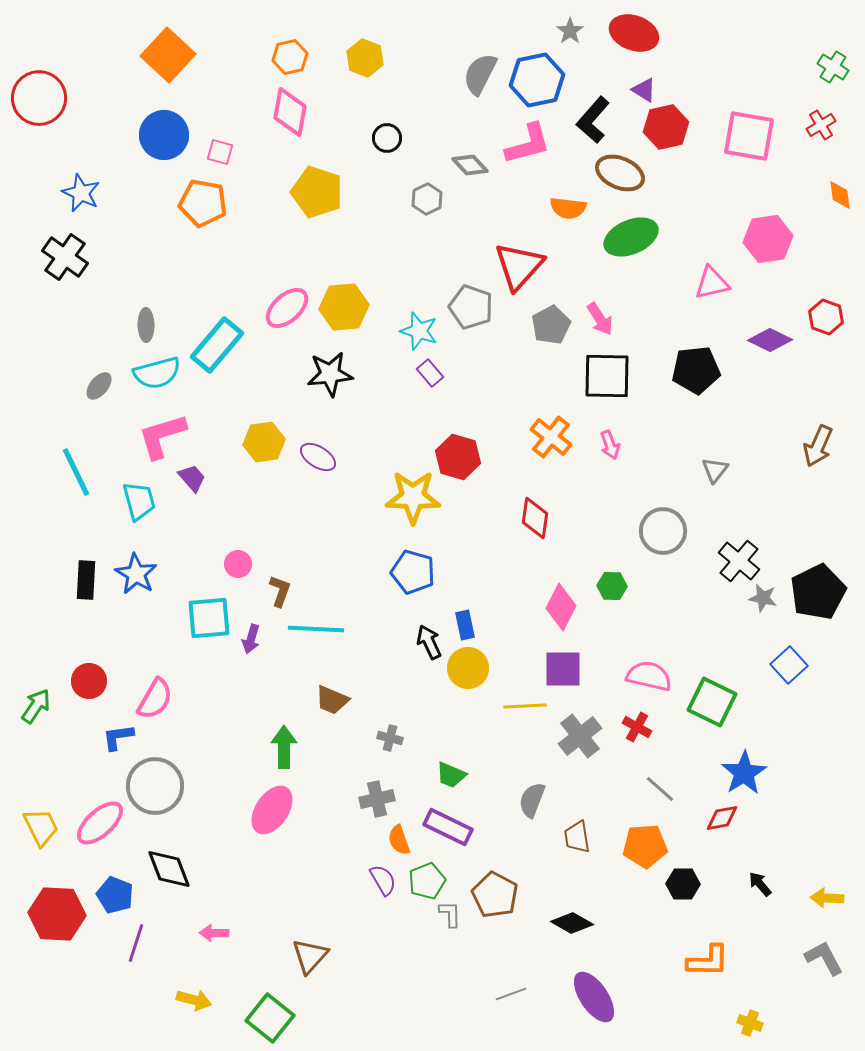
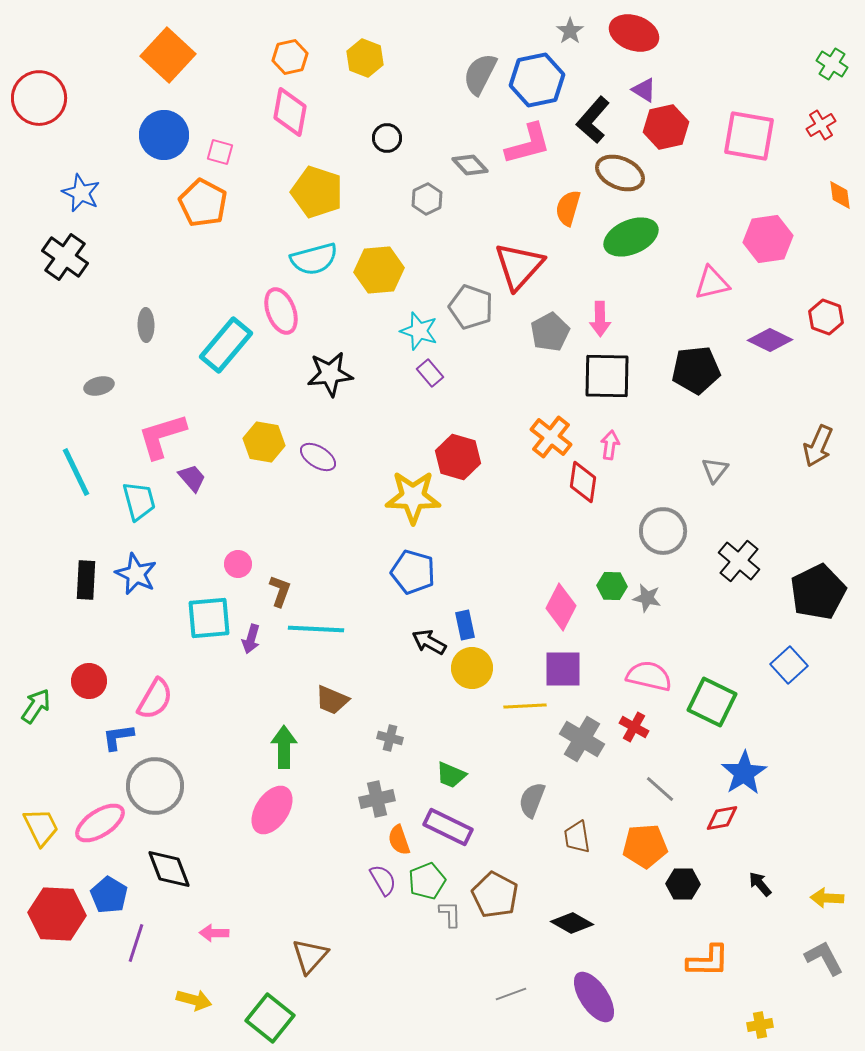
green cross at (833, 67): moved 1 px left, 3 px up
orange pentagon at (203, 203): rotated 18 degrees clockwise
orange semicircle at (568, 208): rotated 99 degrees clockwise
yellow hexagon at (344, 307): moved 35 px right, 37 px up
pink ellipse at (287, 308): moved 6 px left, 3 px down; rotated 69 degrees counterclockwise
pink arrow at (600, 319): rotated 32 degrees clockwise
gray pentagon at (551, 325): moved 1 px left, 7 px down
cyan rectangle at (217, 345): moved 9 px right
cyan semicircle at (157, 373): moved 157 px right, 114 px up
gray ellipse at (99, 386): rotated 36 degrees clockwise
yellow hexagon at (264, 442): rotated 18 degrees clockwise
pink arrow at (610, 445): rotated 152 degrees counterclockwise
red diamond at (535, 518): moved 48 px right, 36 px up
blue star at (136, 574): rotated 6 degrees counterclockwise
gray star at (763, 598): moved 116 px left
black arrow at (429, 642): rotated 36 degrees counterclockwise
yellow circle at (468, 668): moved 4 px right
red cross at (637, 727): moved 3 px left
gray cross at (580, 736): moved 2 px right, 3 px down; rotated 21 degrees counterclockwise
pink ellipse at (100, 823): rotated 9 degrees clockwise
blue pentagon at (115, 895): moved 6 px left; rotated 9 degrees clockwise
yellow cross at (750, 1023): moved 10 px right, 2 px down; rotated 30 degrees counterclockwise
